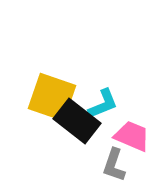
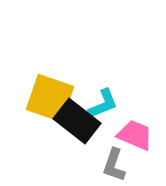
yellow square: moved 2 px left, 1 px down
pink trapezoid: moved 3 px right, 1 px up
